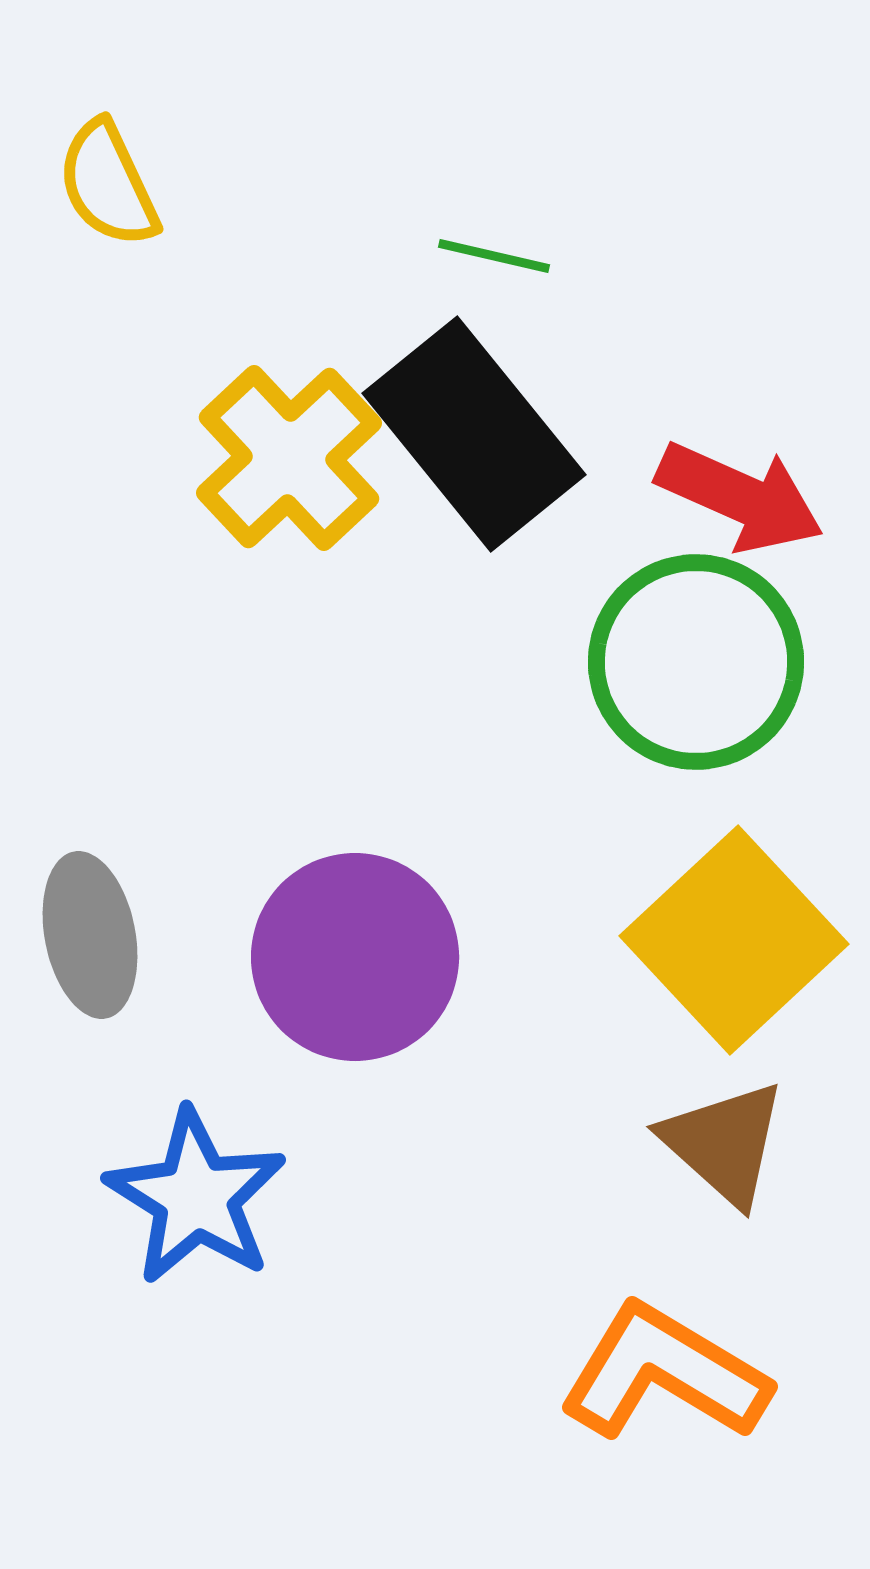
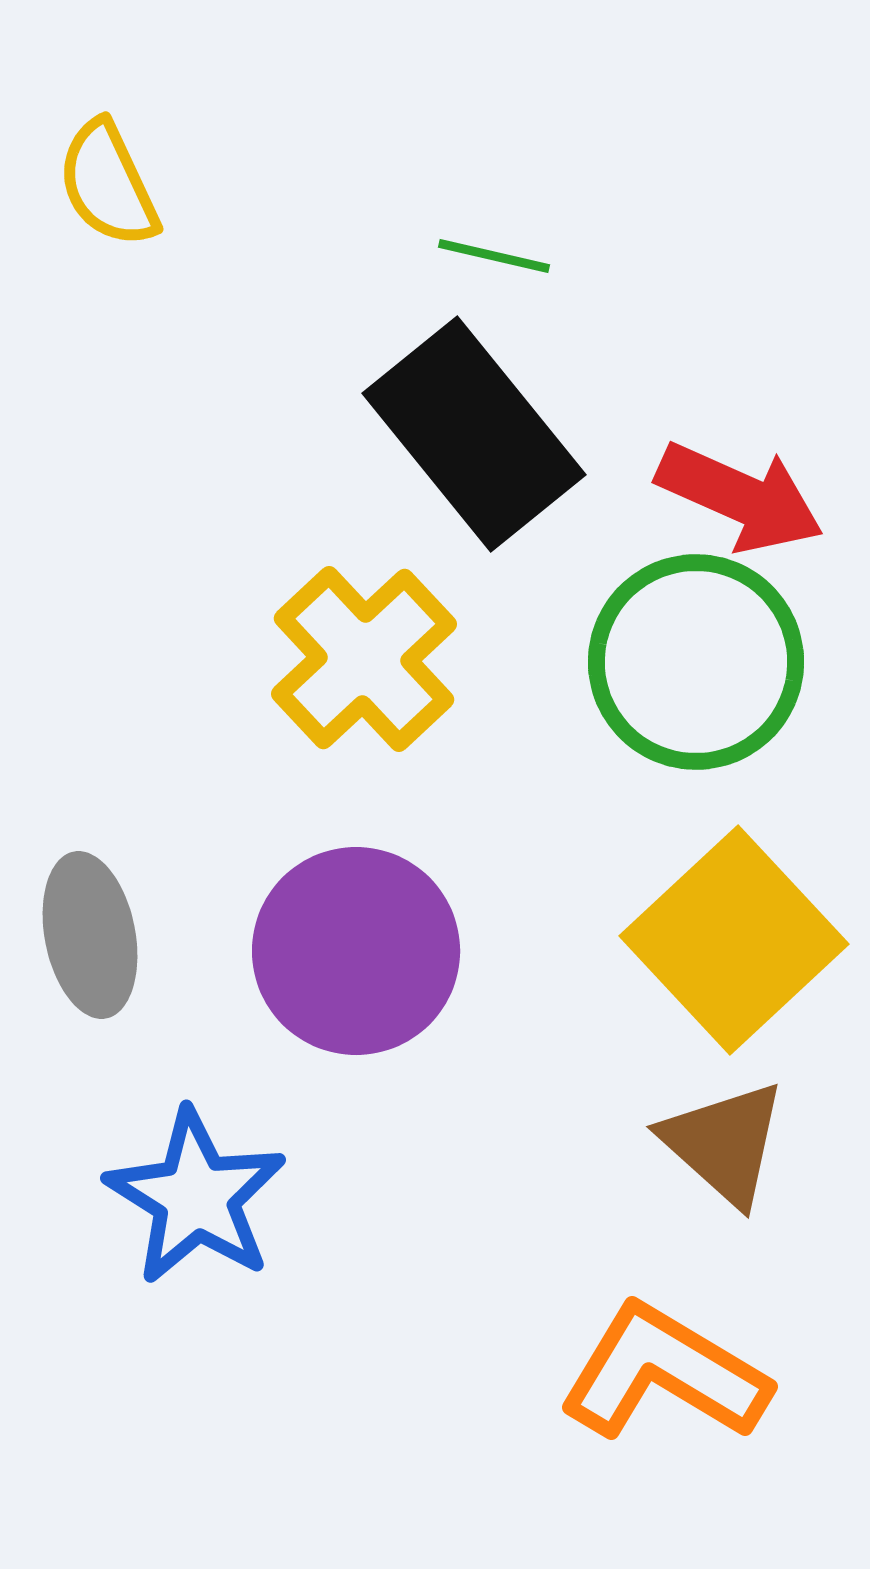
yellow cross: moved 75 px right, 201 px down
purple circle: moved 1 px right, 6 px up
